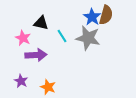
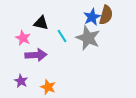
blue star: rotated 12 degrees clockwise
gray star: rotated 10 degrees clockwise
